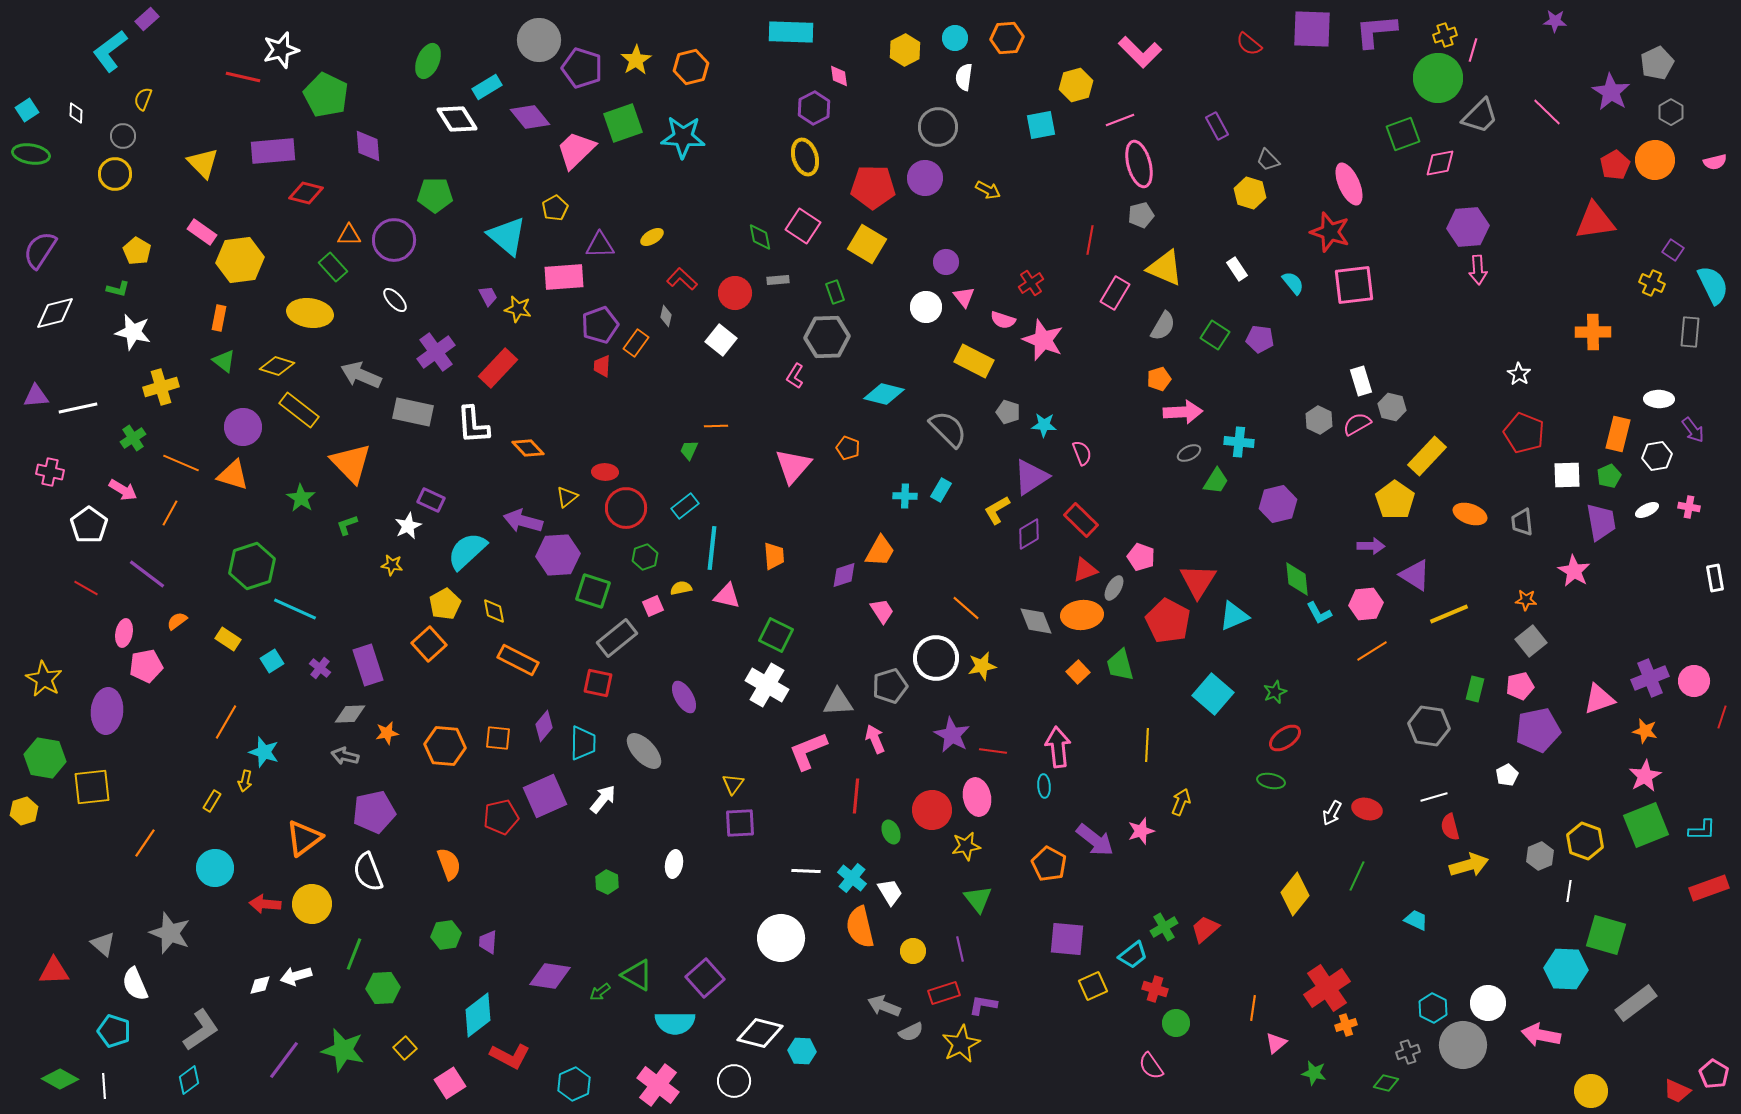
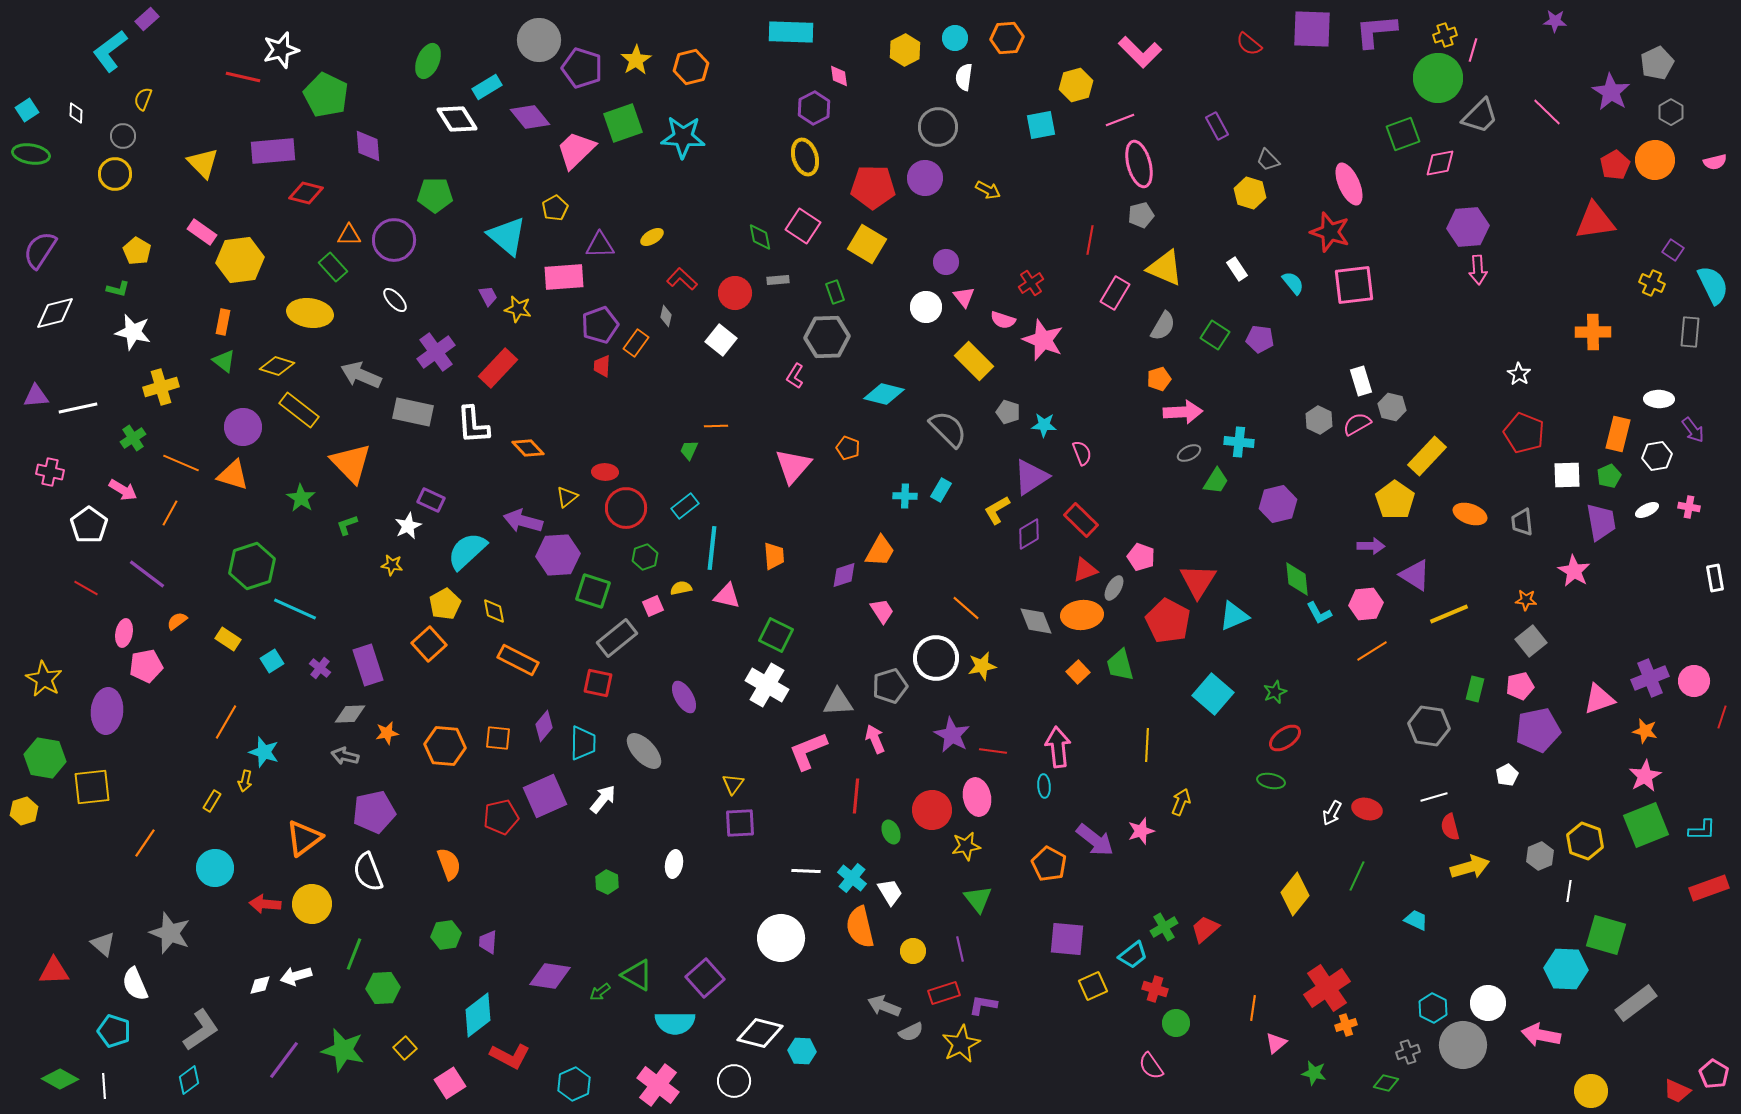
orange rectangle at (219, 318): moved 4 px right, 4 px down
yellow rectangle at (974, 361): rotated 18 degrees clockwise
yellow arrow at (1469, 865): moved 1 px right, 2 px down
